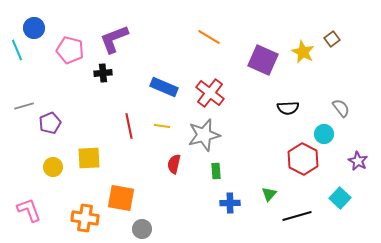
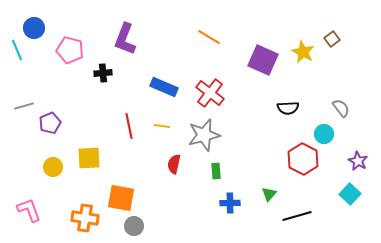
purple L-shape: moved 11 px right; rotated 48 degrees counterclockwise
cyan square: moved 10 px right, 4 px up
gray circle: moved 8 px left, 3 px up
